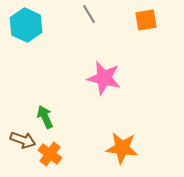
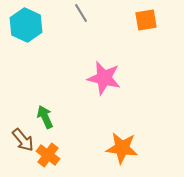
gray line: moved 8 px left, 1 px up
brown arrow: rotated 30 degrees clockwise
orange cross: moved 2 px left, 1 px down
